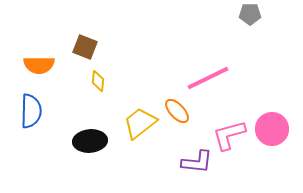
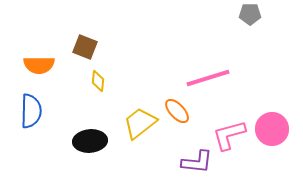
pink line: rotated 9 degrees clockwise
